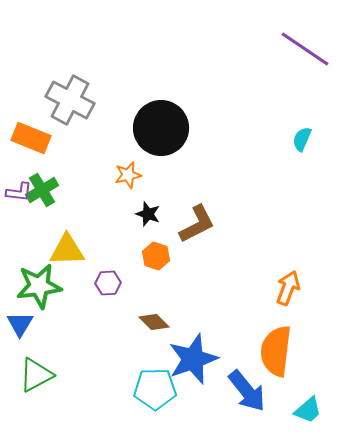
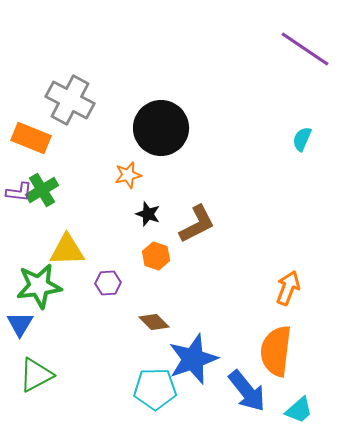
cyan trapezoid: moved 9 px left
